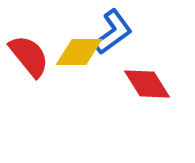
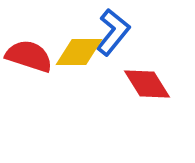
blue L-shape: rotated 15 degrees counterclockwise
red semicircle: rotated 33 degrees counterclockwise
